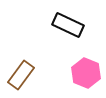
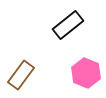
black rectangle: rotated 64 degrees counterclockwise
